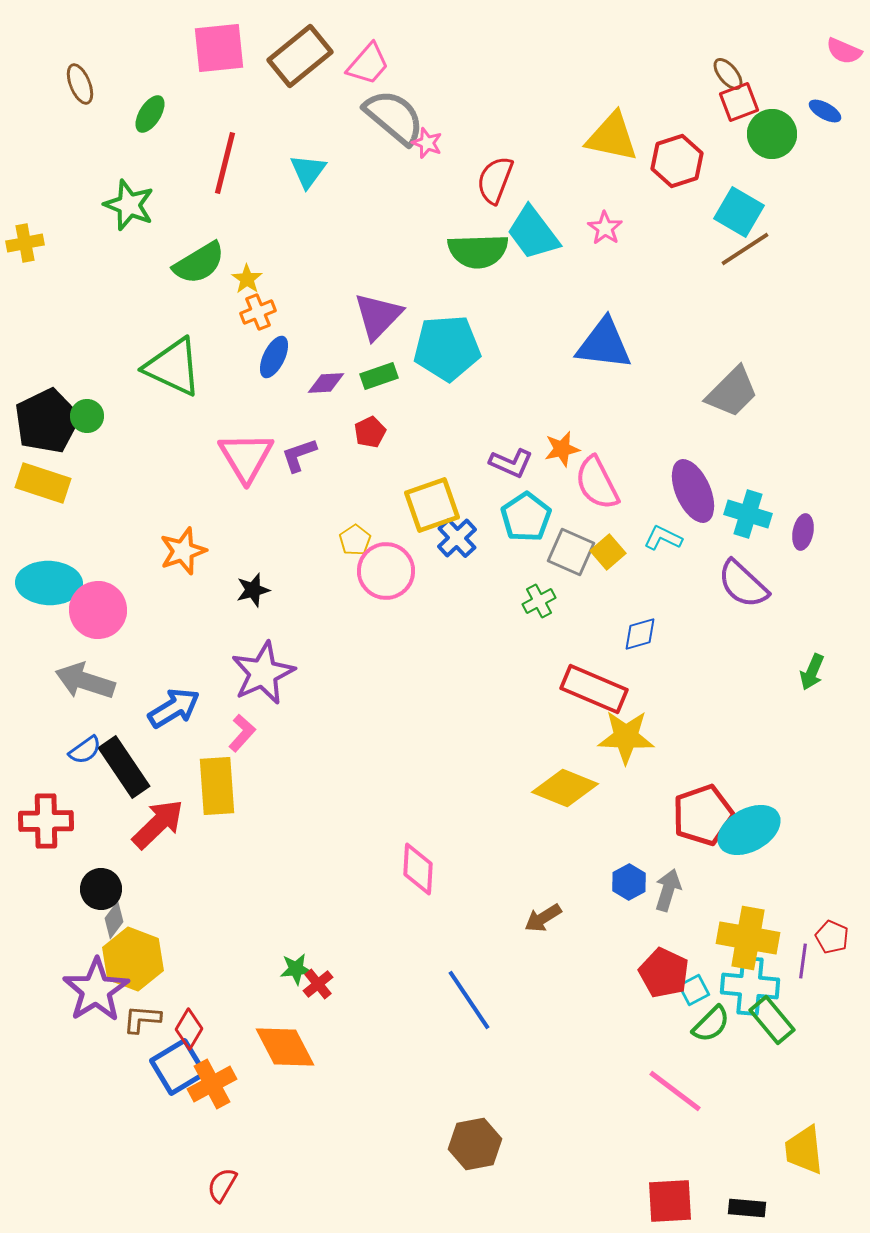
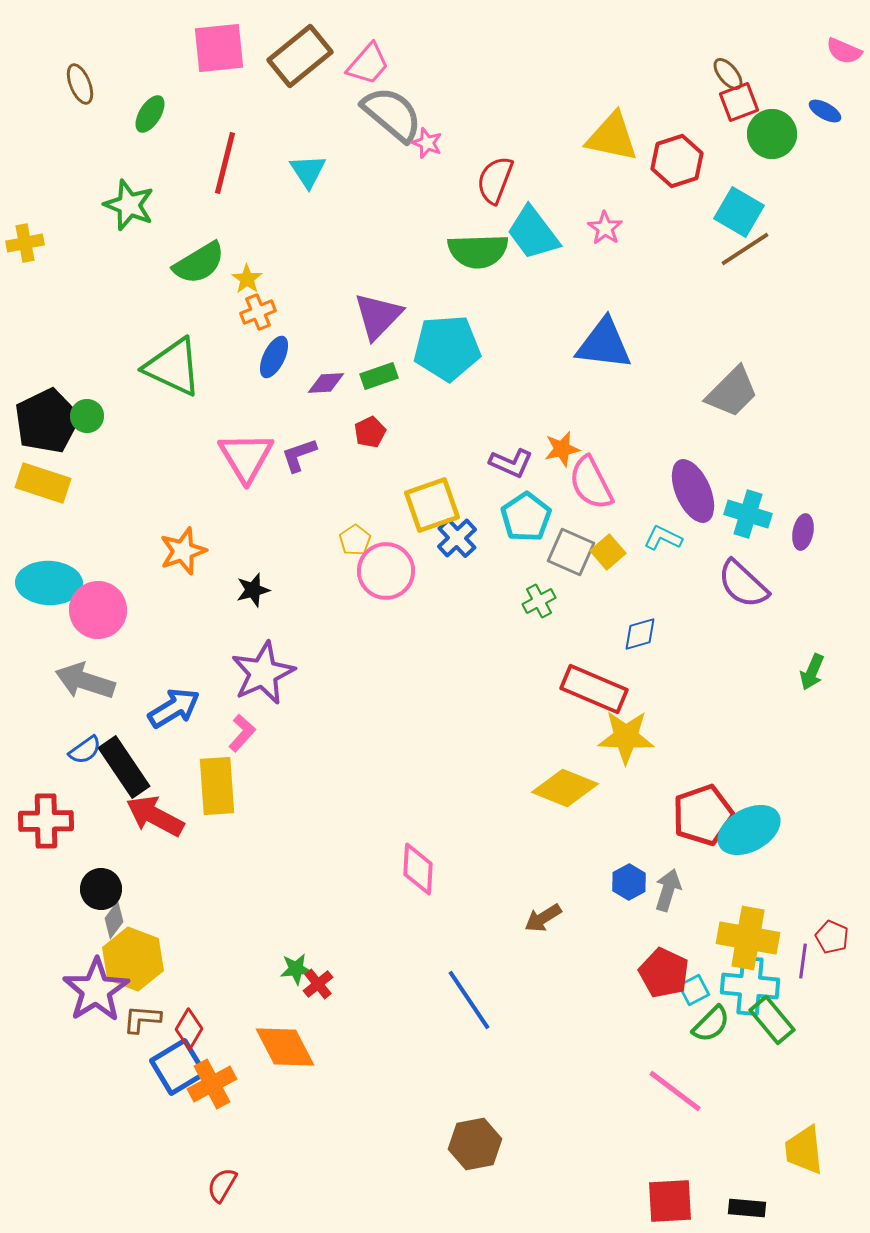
gray semicircle at (394, 117): moved 2 px left, 3 px up
cyan triangle at (308, 171): rotated 9 degrees counterclockwise
pink semicircle at (597, 483): moved 6 px left
red arrow at (158, 824): moved 3 px left, 8 px up; rotated 108 degrees counterclockwise
